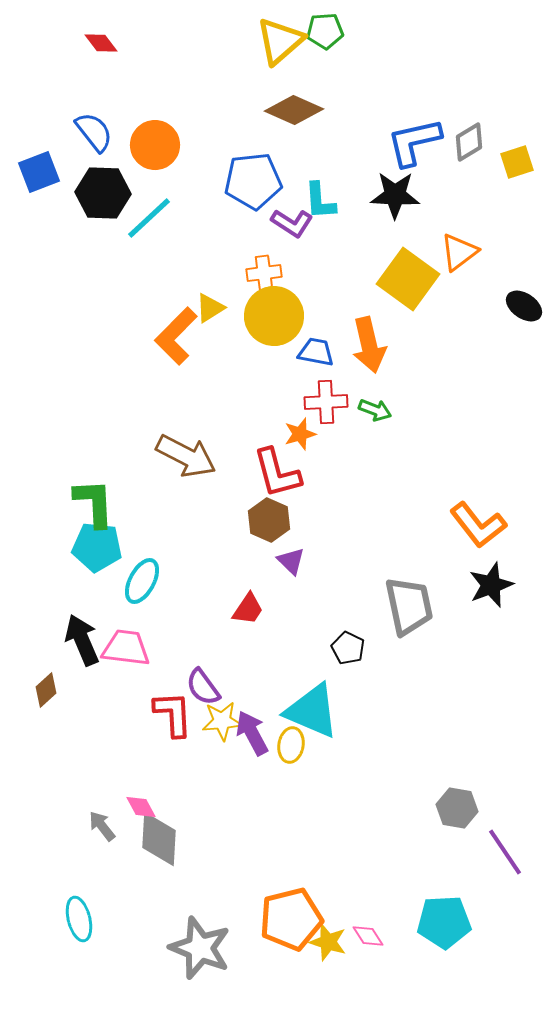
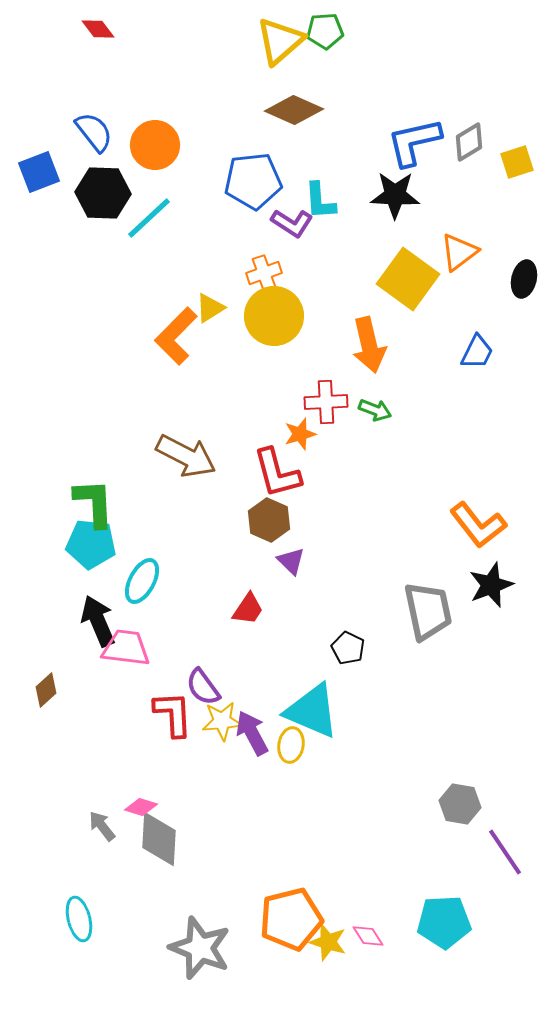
red diamond at (101, 43): moved 3 px left, 14 px up
orange cross at (264, 273): rotated 12 degrees counterclockwise
black ellipse at (524, 306): moved 27 px up; rotated 69 degrees clockwise
blue trapezoid at (316, 352): moved 161 px right; rotated 105 degrees clockwise
cyan pentagon at (97, 547): moved 6 px left, 3 px up
gray trapezoid at (409, 606): moved 19 px right, 5 px down
black arrow at (82, 640): moved 16 px right, 19 px up
pink diamond at (141, 807): rotated 44 degrees counterclockwise
gray hexagon at (457, 808): moved 3 px right, 4 px up
